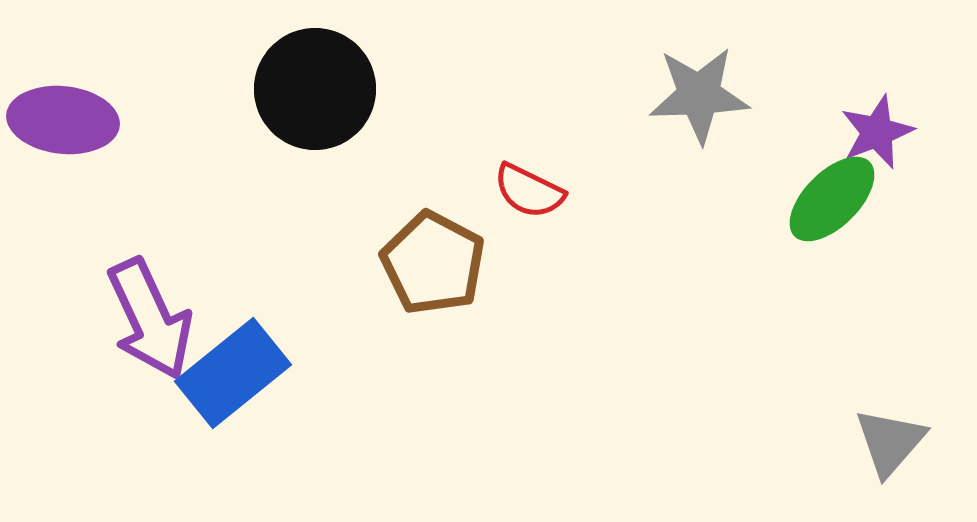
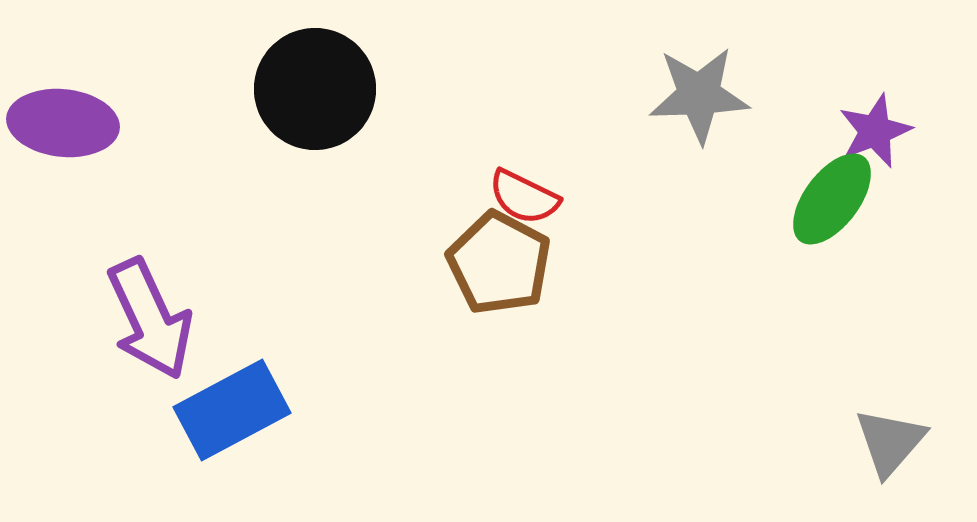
purple ellipse: moved 3 px down
purple star: moved 2 px left, 1 px up
red semicircle: moved 5 px left, 6 px down
green ellipse: rotated 8 degrees counterclockwise
brown pentagon: moved 66 px right
blue rectangle: moved 1 px left, 37 px down; rotated 11 degrees clockwise
